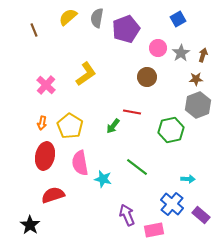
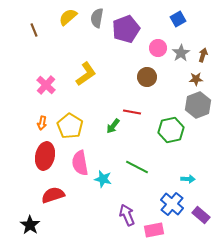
green line: rotated 10 degrees counterclockwise
